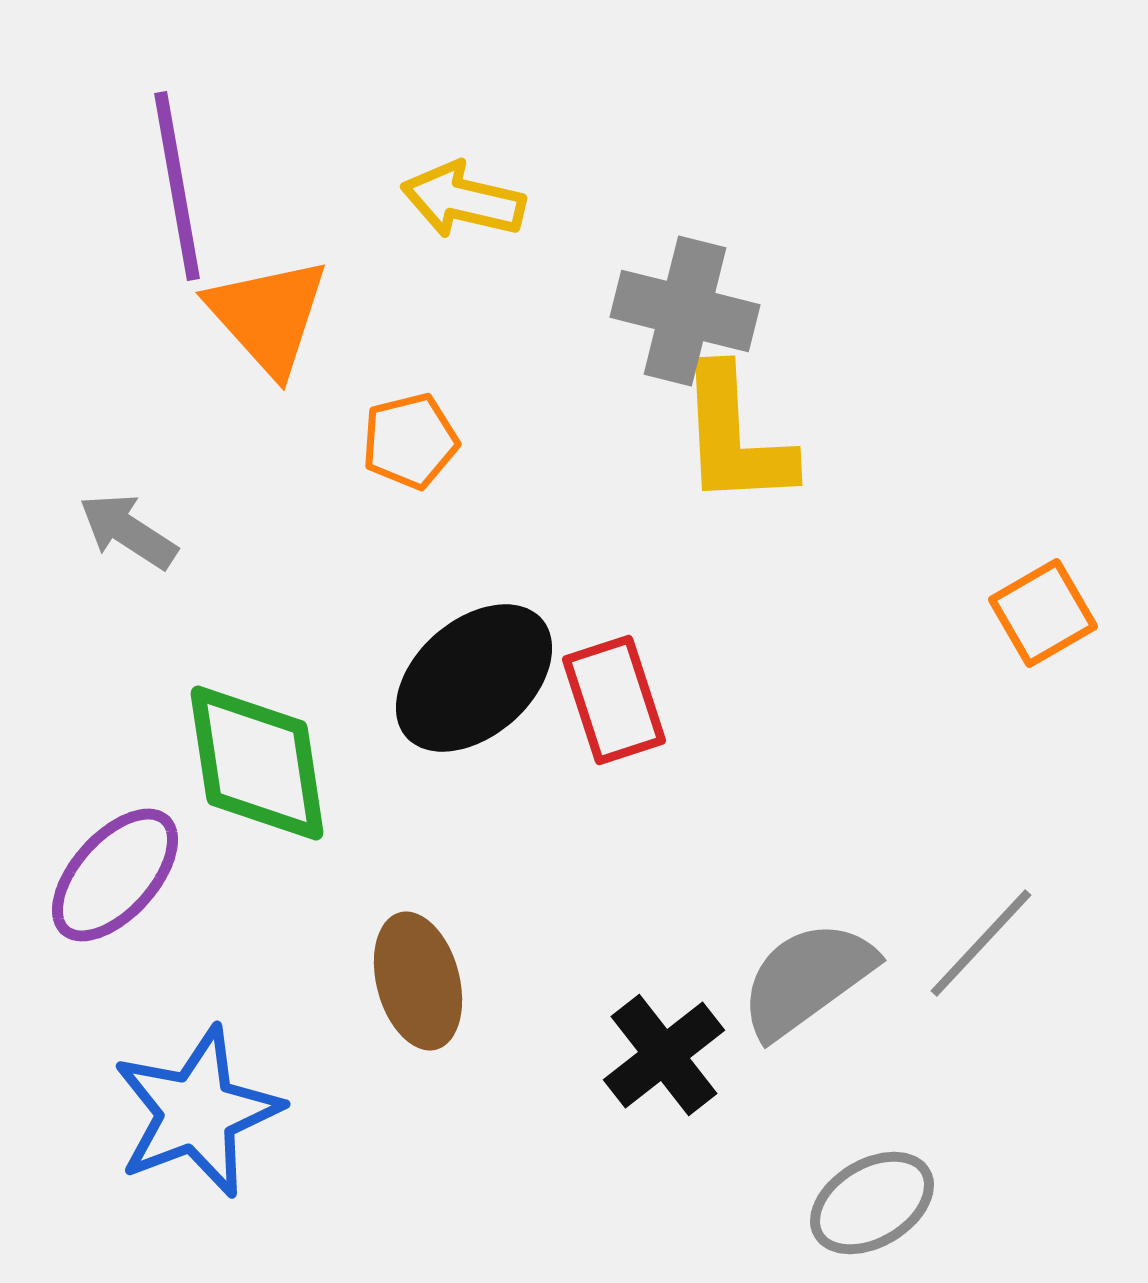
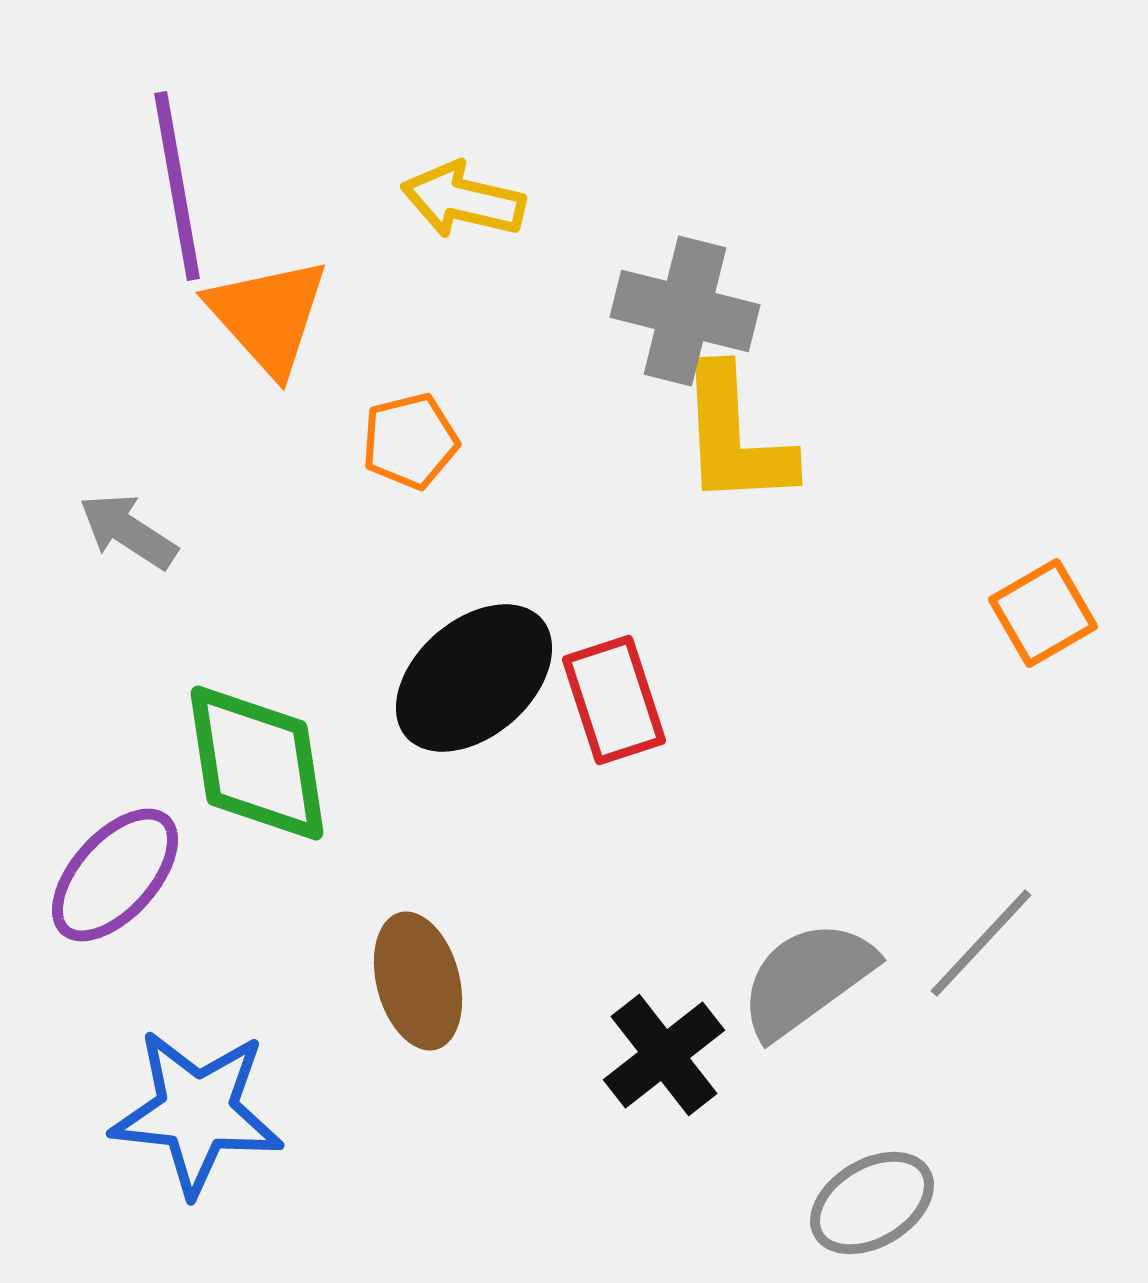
blue star: rotated 27 degrees clockwise
